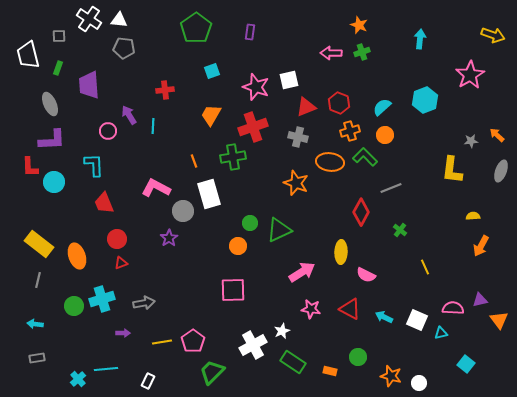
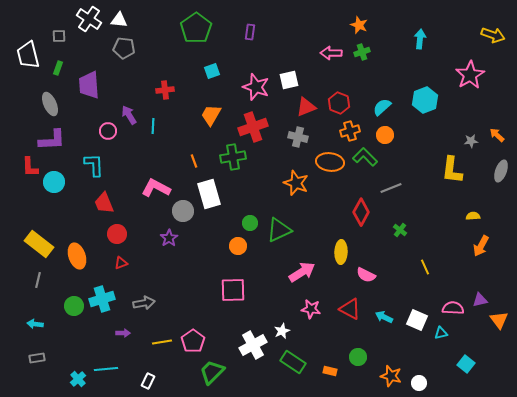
red circle at (117, 239): moved 5 px up
